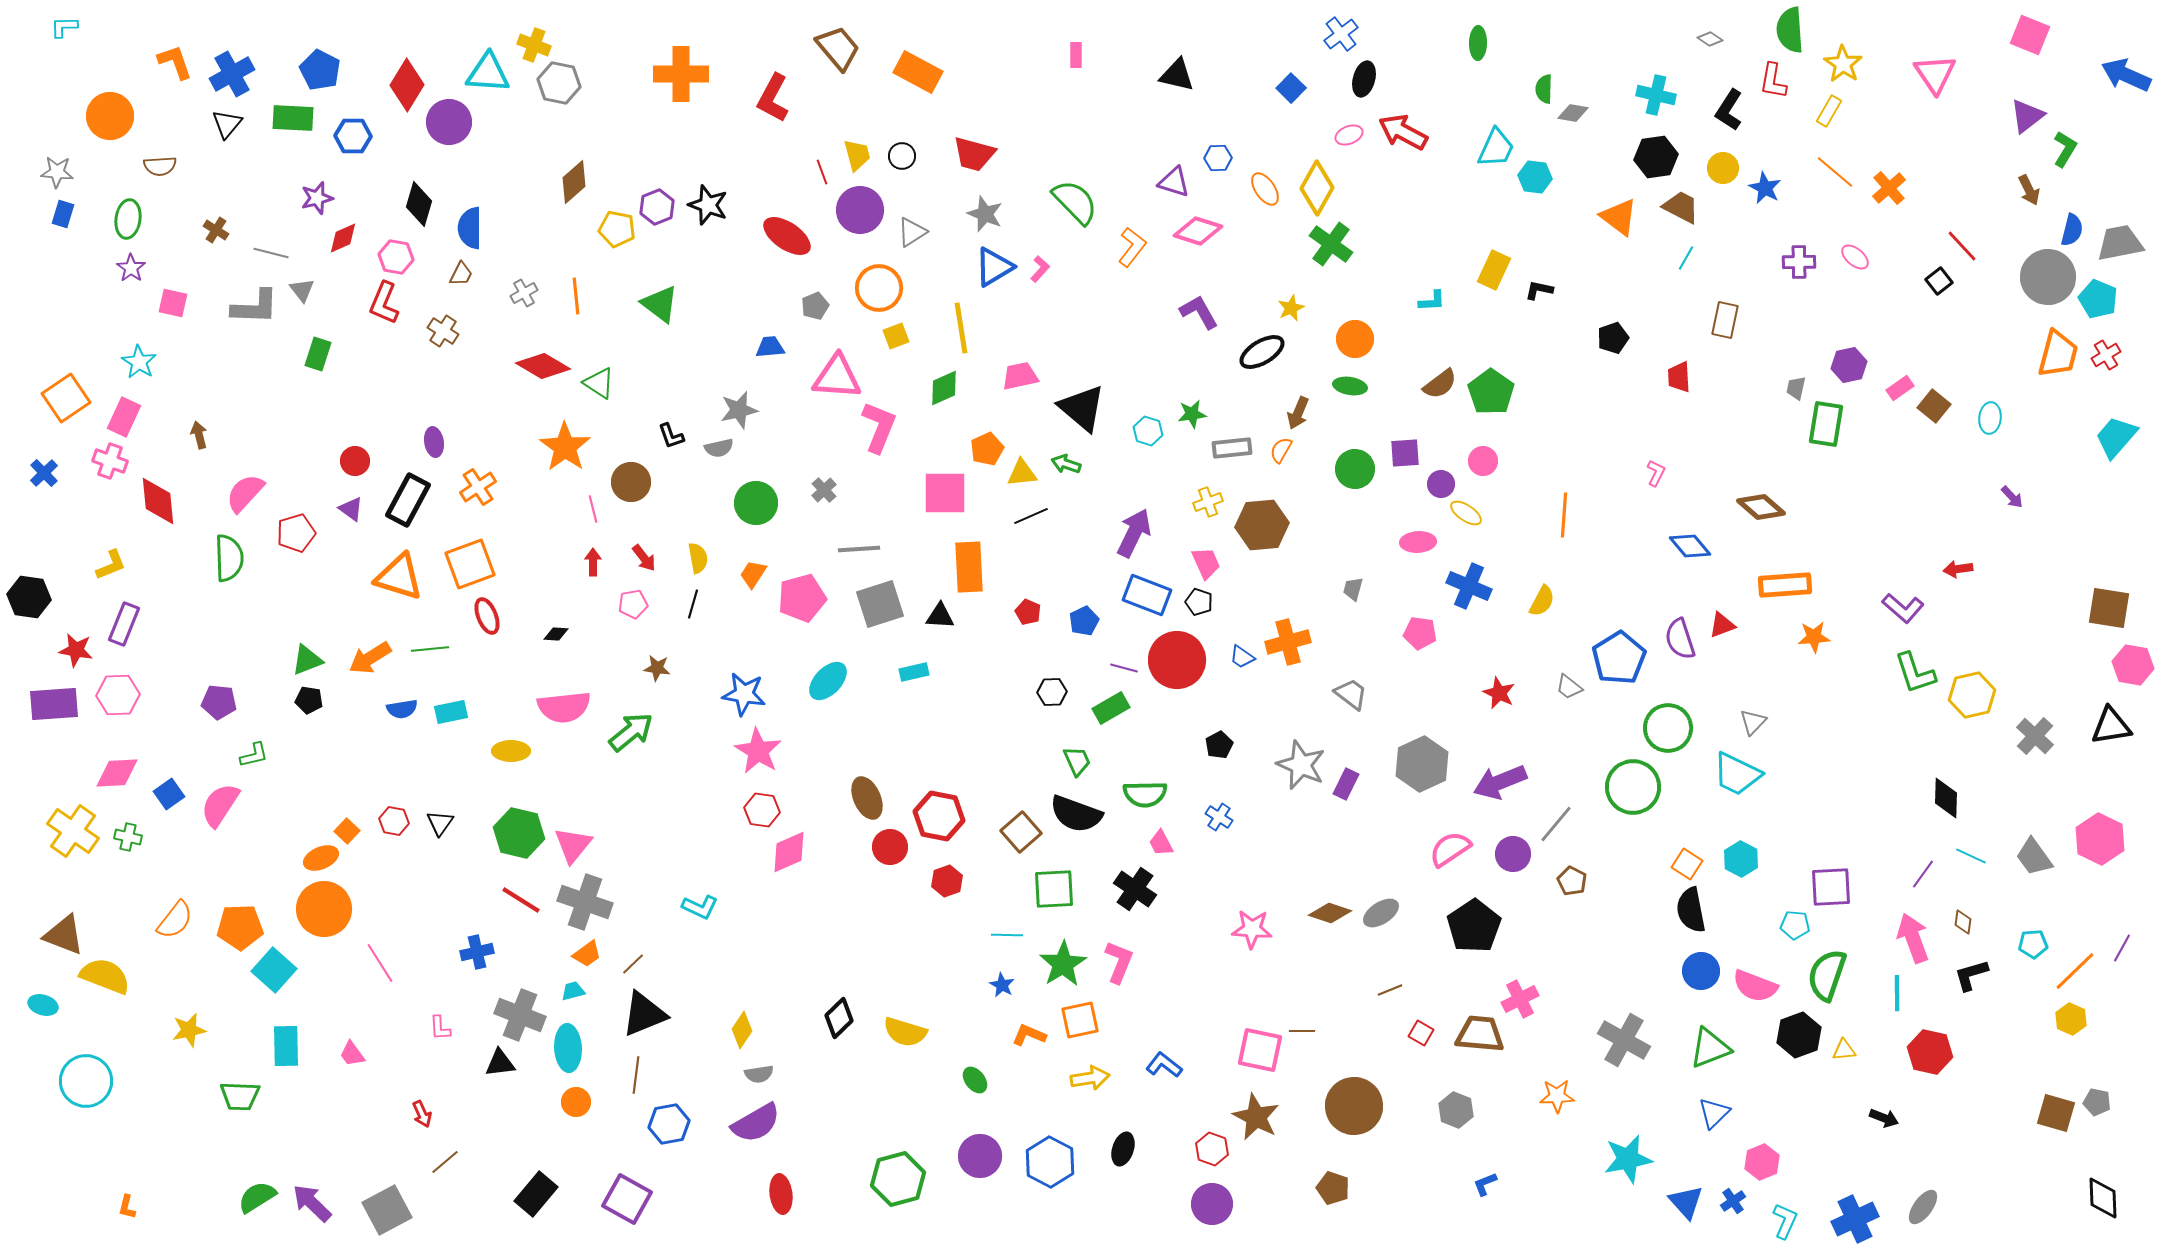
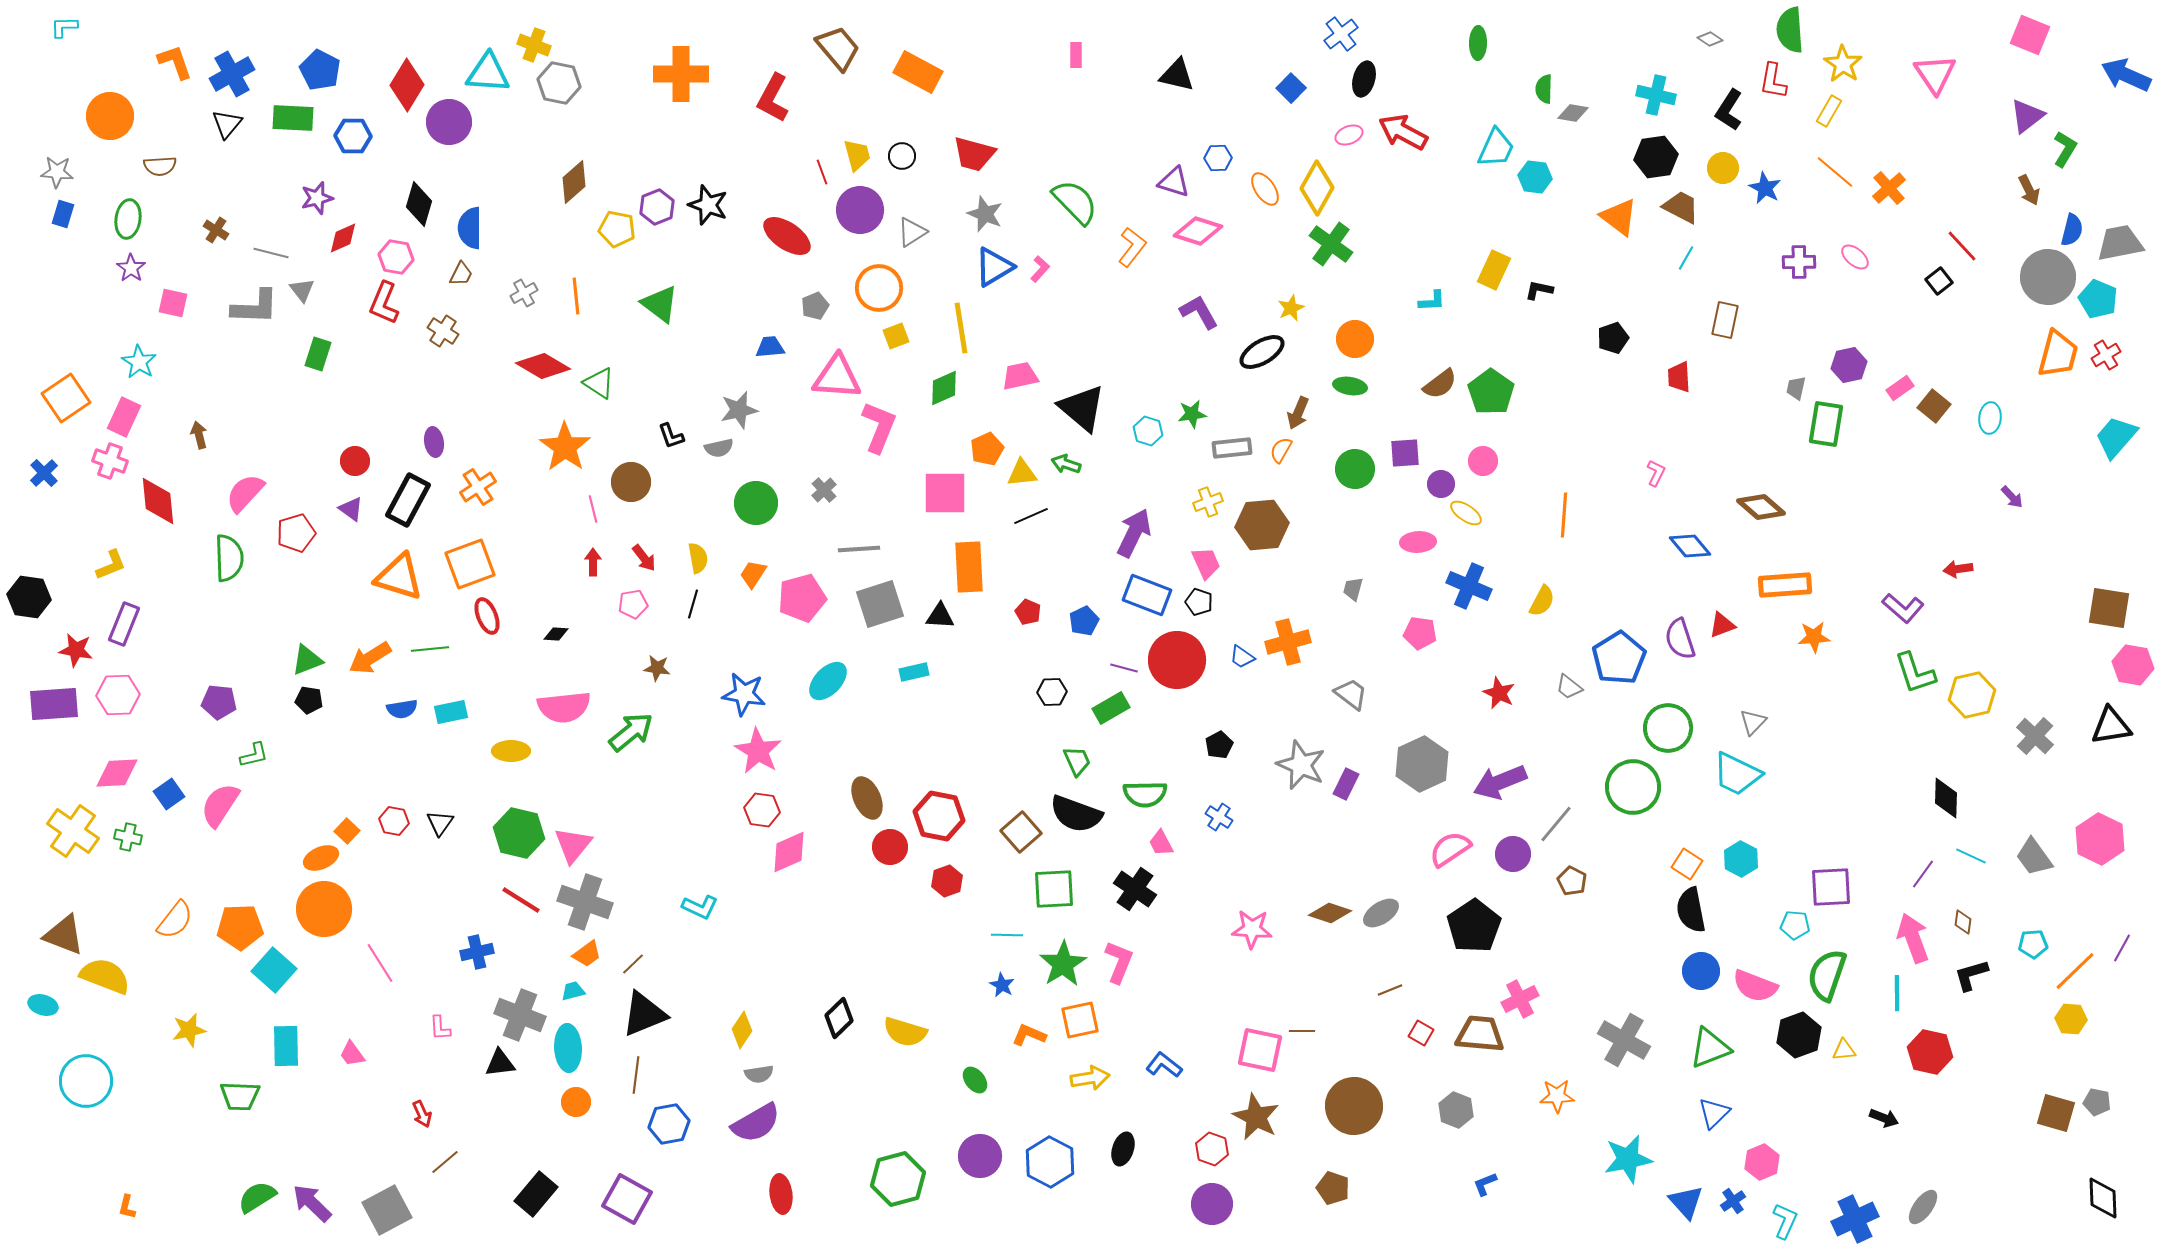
yellow hexagon at (2071, 1019): rotated 20 degrees counterclockwise
